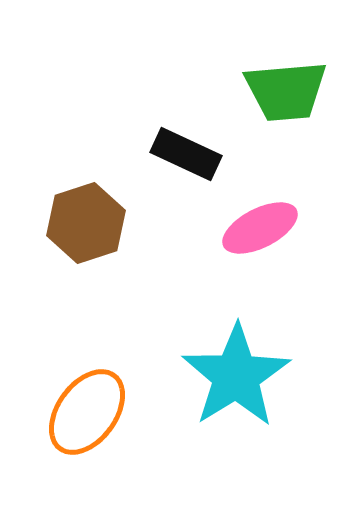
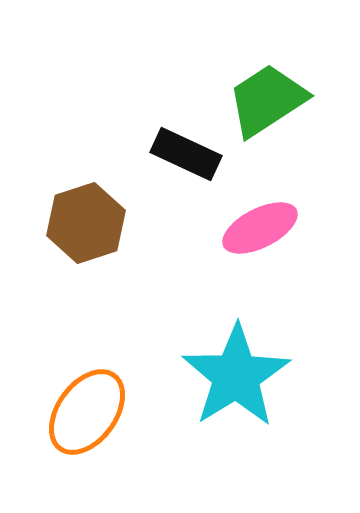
green trapezoid: moved 19 px left, 9 px down; rotated 152 degrees clockwise
